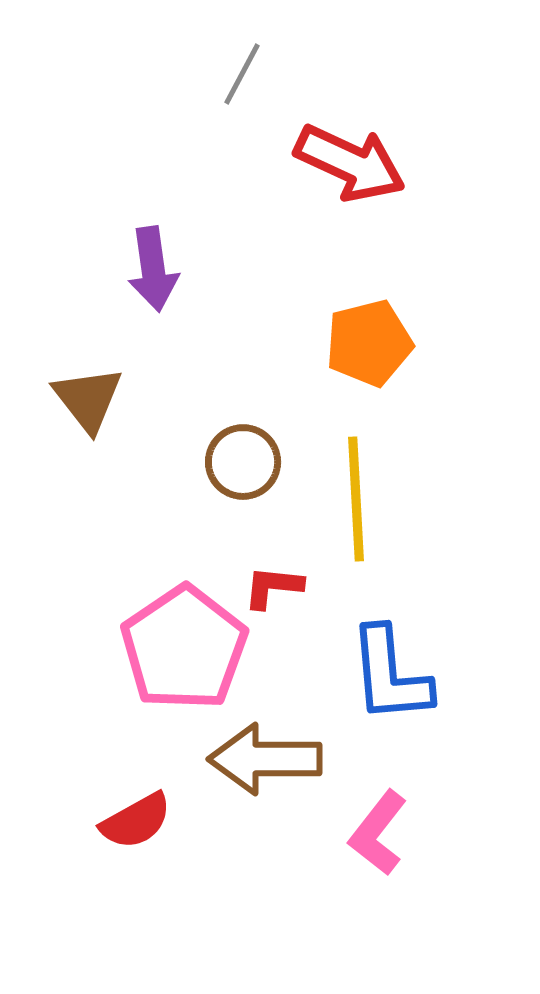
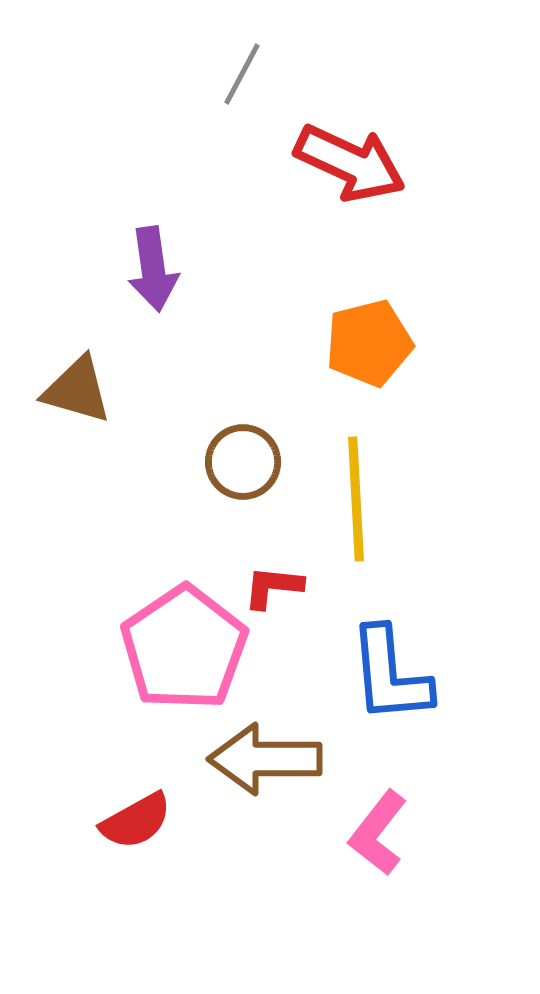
brown triangle: moved 11 px left, 9 px up; rotated 36 degrees counterclockwise
